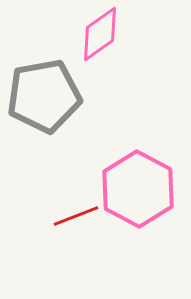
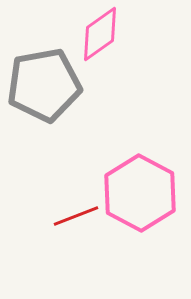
gray pentagon: moved 11 px up
pink hexagon: moved 2 px right, 4 px down
